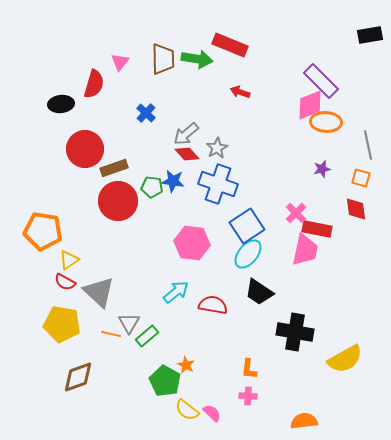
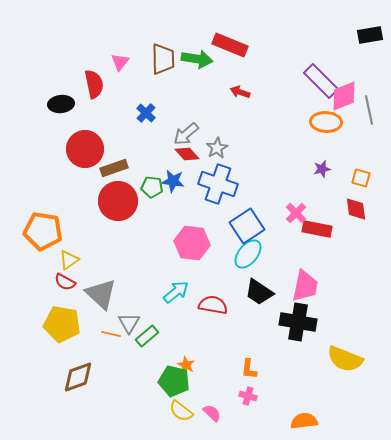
red semicircle at (94, 84): rotated 28 degrees counterclockwise
pink diamond at (310, 105): moved 34 px right, 9 px up
gray line at (368, 145): moved 1 px right, 35 px up
pink trapezoid at (305, 250): moved 36 px down
gray triangle at (99, 292): moved 2 px right, 2 px down
black cross at (295, 332): moved 3 px right, 10 px up
yellow semicircle at (345, 359): rotated 51 degrees clockwise
green pentagon at (165, 381): moved 9 px right; rotated 16 degrees counterclockwise
pink cross at (248, 396): rotated 12 degrees clockwise
yellow semicircle at (187, 410): moved 6 px left, 1 px down
